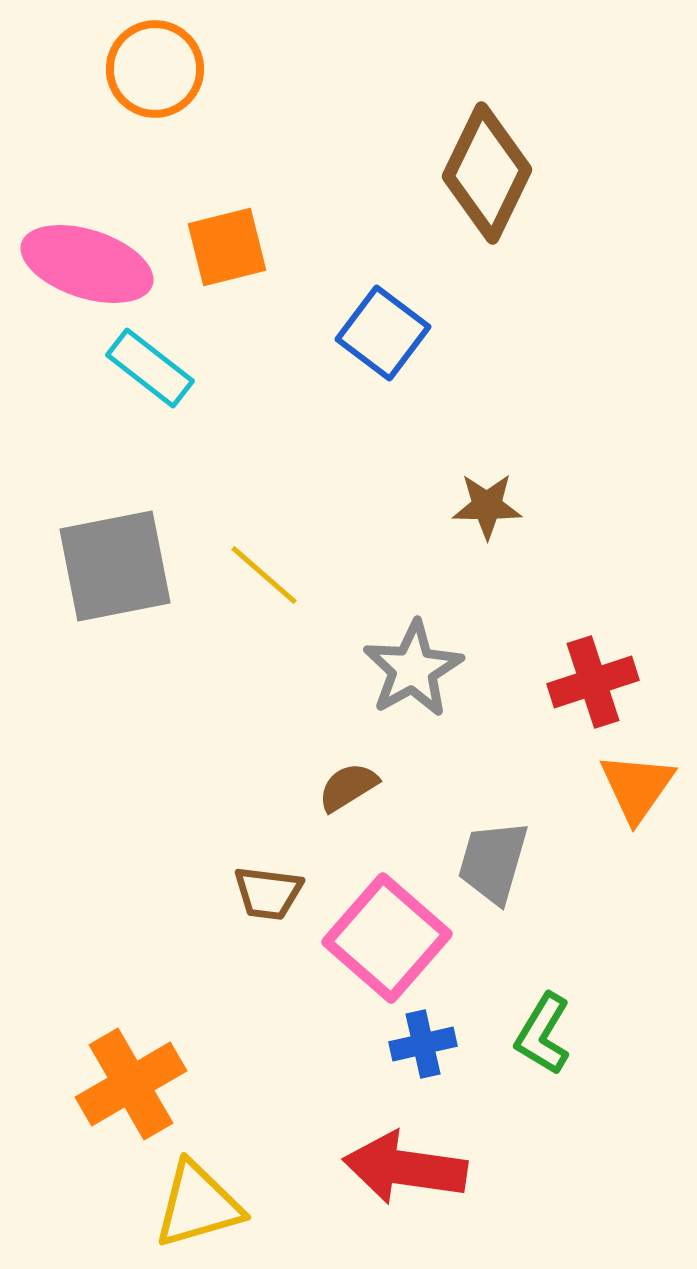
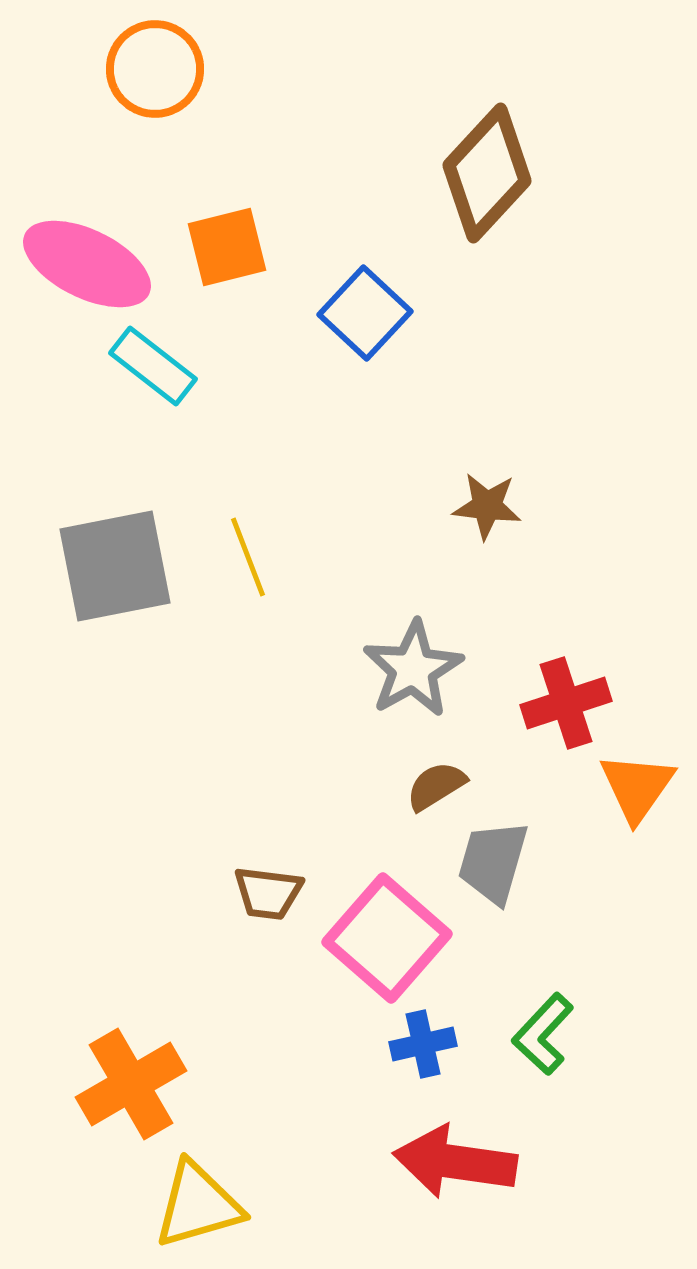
brown diamond: rotated 17 degrees clockwise
pink ellipse: rotated 8 degrees clockwise
blue square: moved 18 px left, 20 px up; rotated 6 degrees clockwise
cyan rectangle: moved 3 px right, 2 px up
brown star: rotated 6 degrees clockwise
yellow line: moved 16 px left, 18 px up; rotated 28 degrees clockwise
red cross: moved 27 px left, 21 px down
brown semicircle: moved 88 px right, 1 px up
green L-shape: rotated 12 degrees clockwise
red arrow: moved 50 px right, 6 px up
